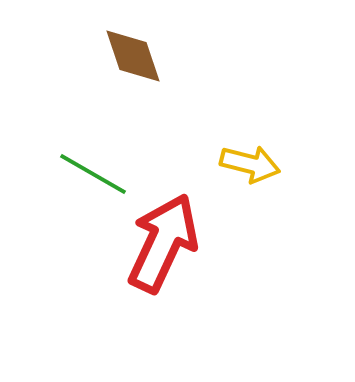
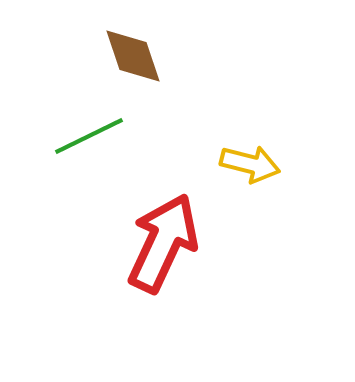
green line: moved 4 px left, 38 px up; rotated 56 degrees counterclockwise
